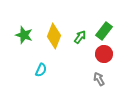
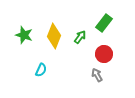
green rectangle: moved 8 px up
gray arrow: moved 2 px left, 4 px up
